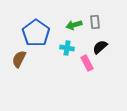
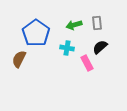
gray rectangle: moved 2 px right, 1 px down
